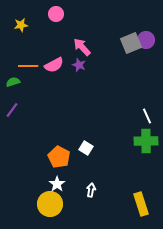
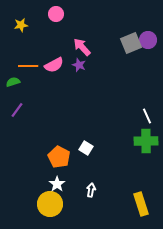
purple circle: moved 2 px right
purple line: moved 5 px right
